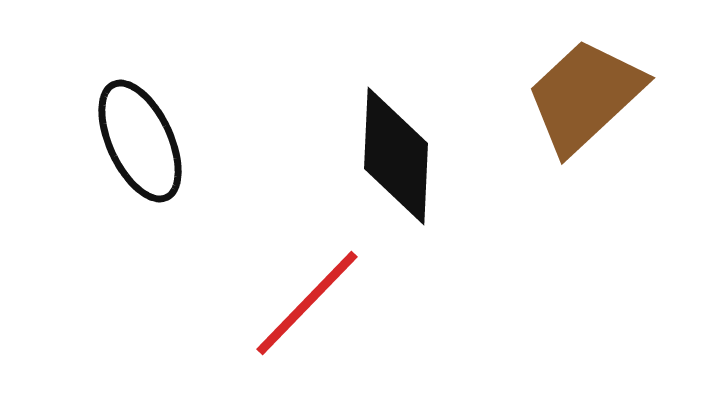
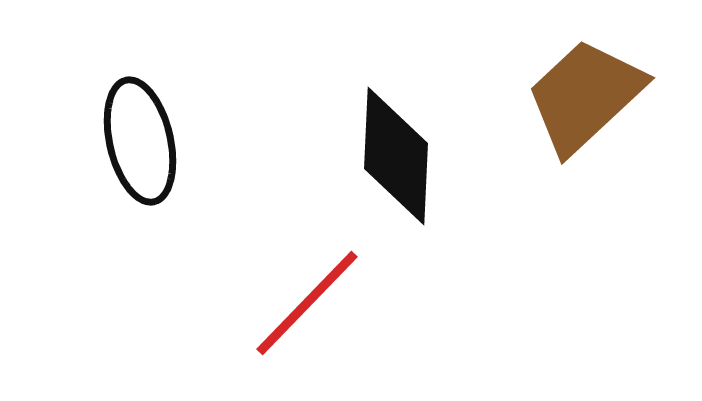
black ellipse: rotated 12 degrees clockwise
